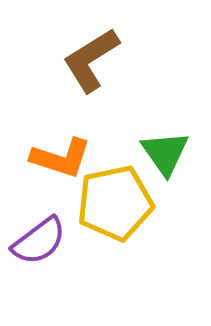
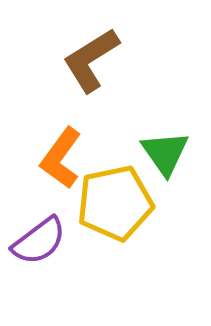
orange L-shape: rotated 108 degrees clockwise
